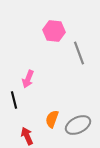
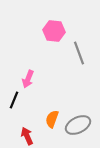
black line: rotated 36 degrees clockwise
